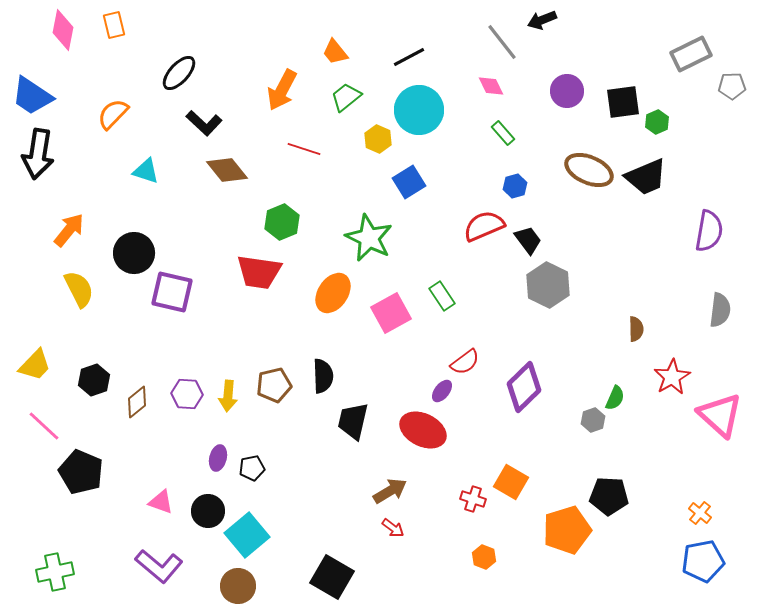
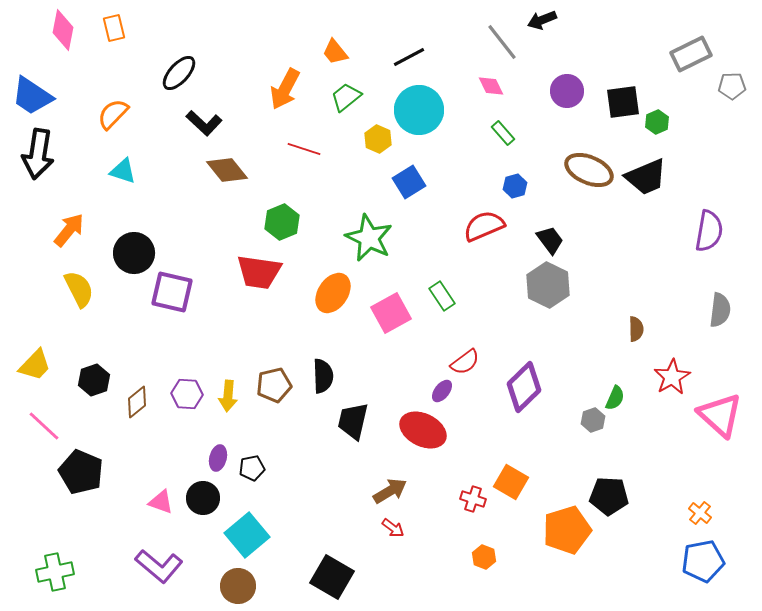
orange rectangle at (114, 25): moved 3 px down
orange arrow at (282, 90): moved 3 px right, 1 px up
cyan triangle at (146, 171): moved 23 px left
black trapezoid at (528, 240): moved 22 px right
black circle at (208, 511): moved 5 px left, 13 px up
